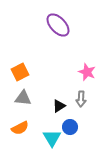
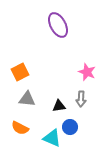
purple ellipse: rotated 15 degrees clockwise
gray triangle: moved 4 px right, 1 px down
black triangle: rotated 24 degrees clockwise
orange semicircle: rotated 54 degrees clockwise
cyan triangle: rotated 36 degrees counterclockwise
